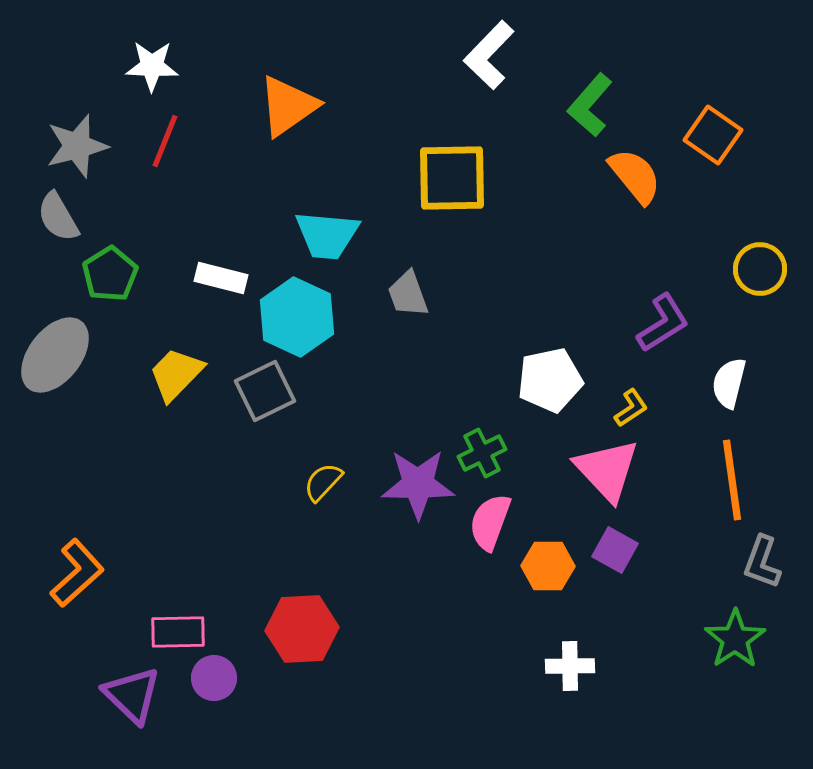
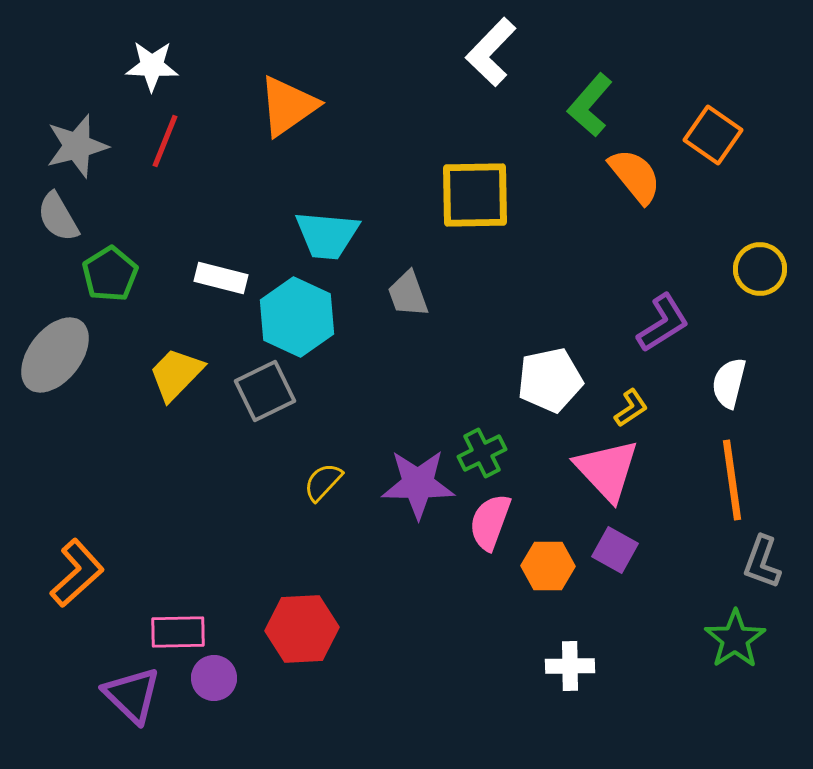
white L-shape: moved 2 px right, 3 px up
yellow square: moved 23 px right, 17 px down
